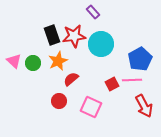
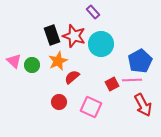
red star: rotated 25 degrees clockwise
blue pentagon: moved 2 px down
green circle: moved 1 px left, 2 px down
red semicircle: moved 1 px right, 2 px up
red circle: moved 1 px down
red arrow: moved 1 px left, 1 px up
